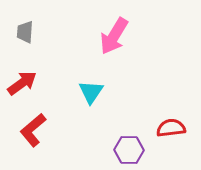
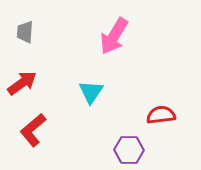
red semicircle: moved 10 px left, 13 px up
